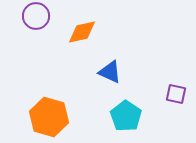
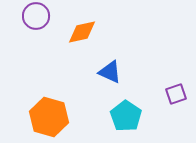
purple square: rotated 30 degrees counterclockwise
